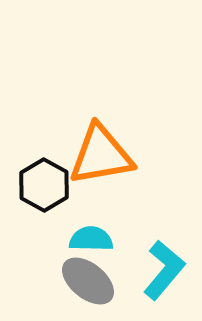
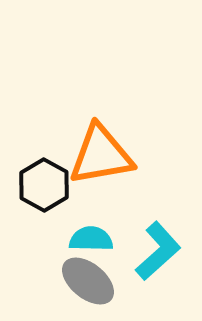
cyan L-shape: moved 6 px left, 19 px up; rotated 8 degrees clockwise
